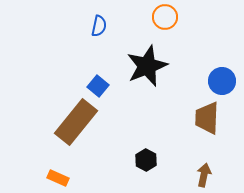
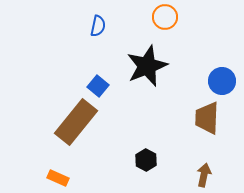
blue semicircle: moved 1 px left
